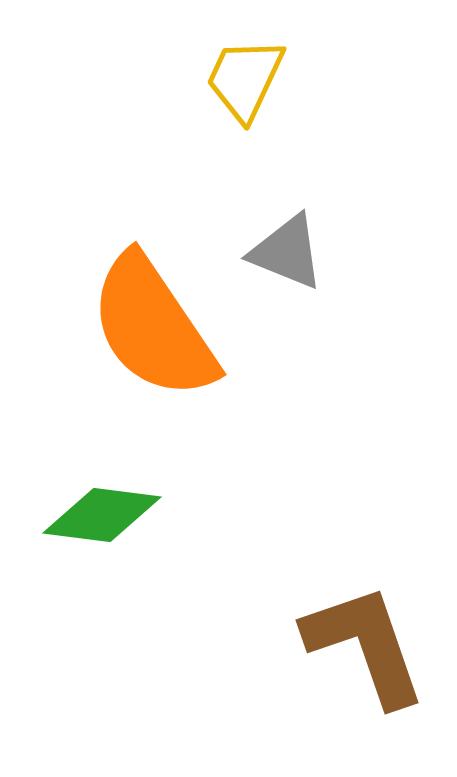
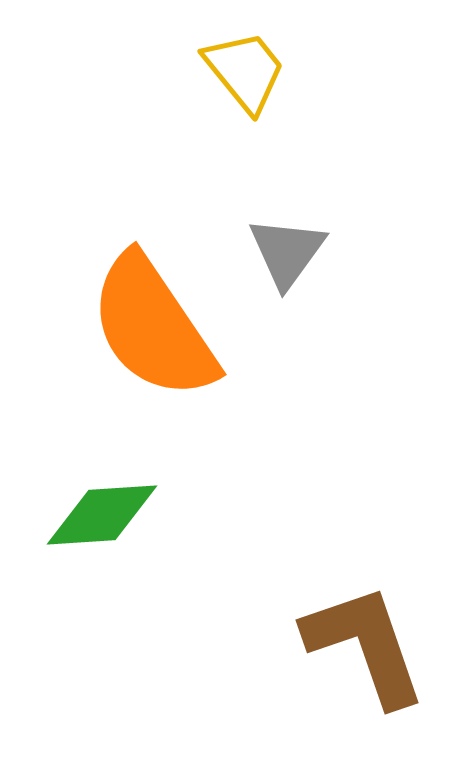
yellow trapezoid: moved 8 px up; rotated 116 degrees clockwise
gray triangle: rotated 44 degrees clockwise
green diamond: rotated 11 degrees counterclockwise
